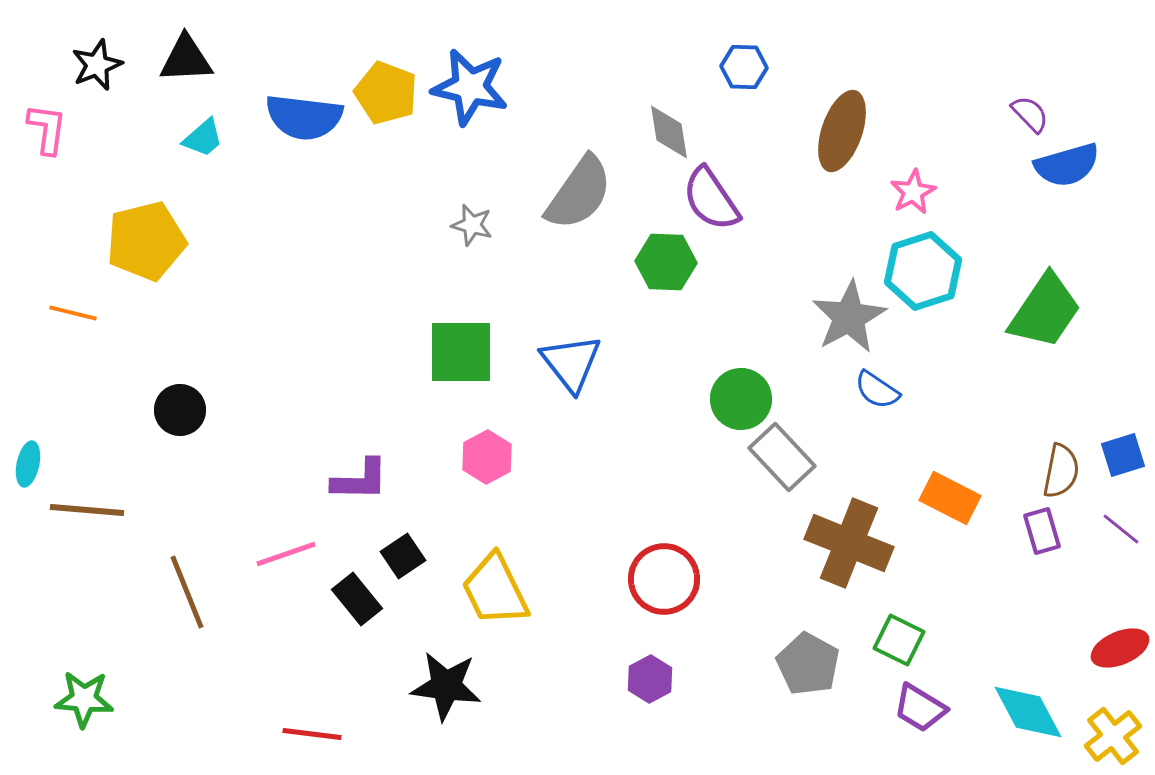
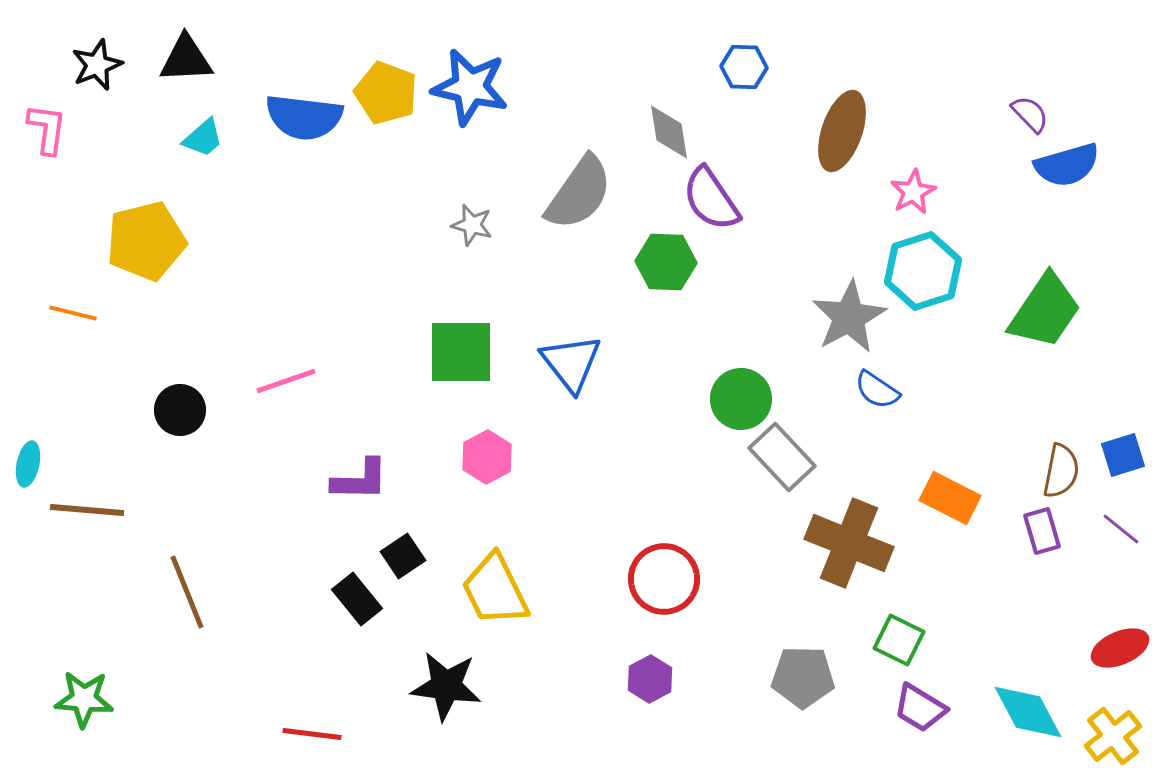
pink line at (286, 554): moved 173 px up
gray pentagon at (808, 664): moved 5 px left, 13 px down; rotated 28 degrees counterclockwise
